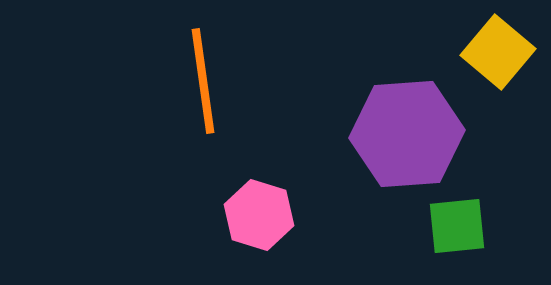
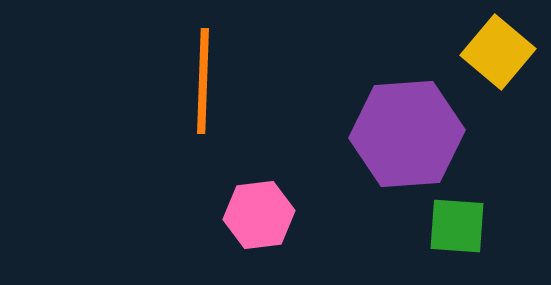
orange line: rotated 10 degrees clockwise
pink hexagon: rotated 24 degrees counterclockwise
green square: rotated 10 degrees clockwise
